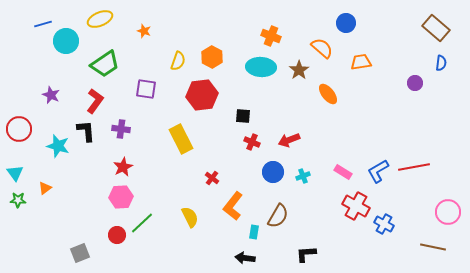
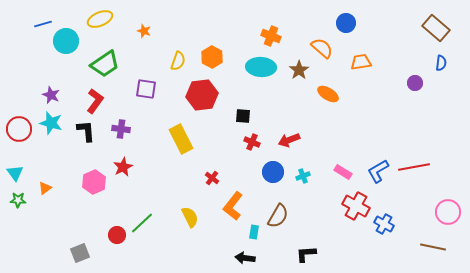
orange ellipse at (328, 94): rotated 20 degrees counterclockwise
cyan star at (58, 146): moved 7 px left, 23 px up
pink hexagon at (121, 197): moved 27 px left, 15 px up; rotated 20 degrees counterclockwise
